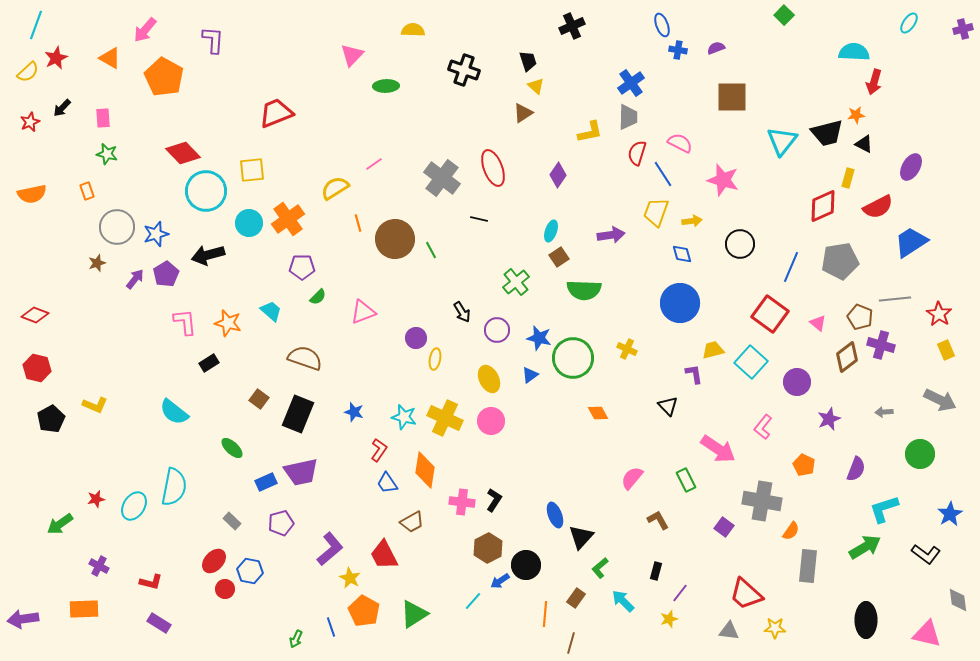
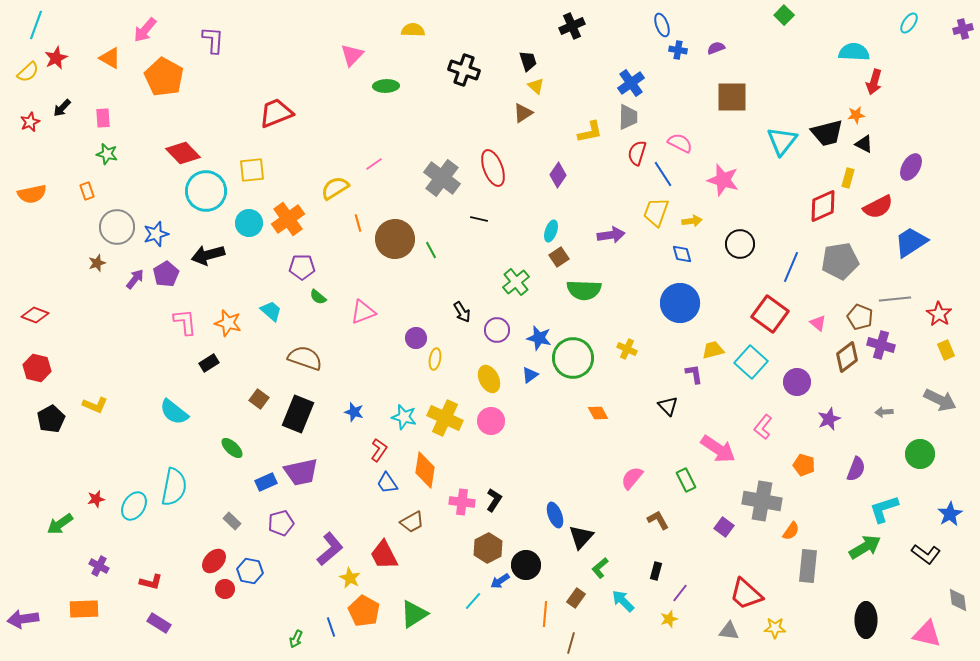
green semicircle at (318, 297): rotated 84 degrees clockwise
orange pentagon at (804, 465): rotated 10 degrees counterclockwise
